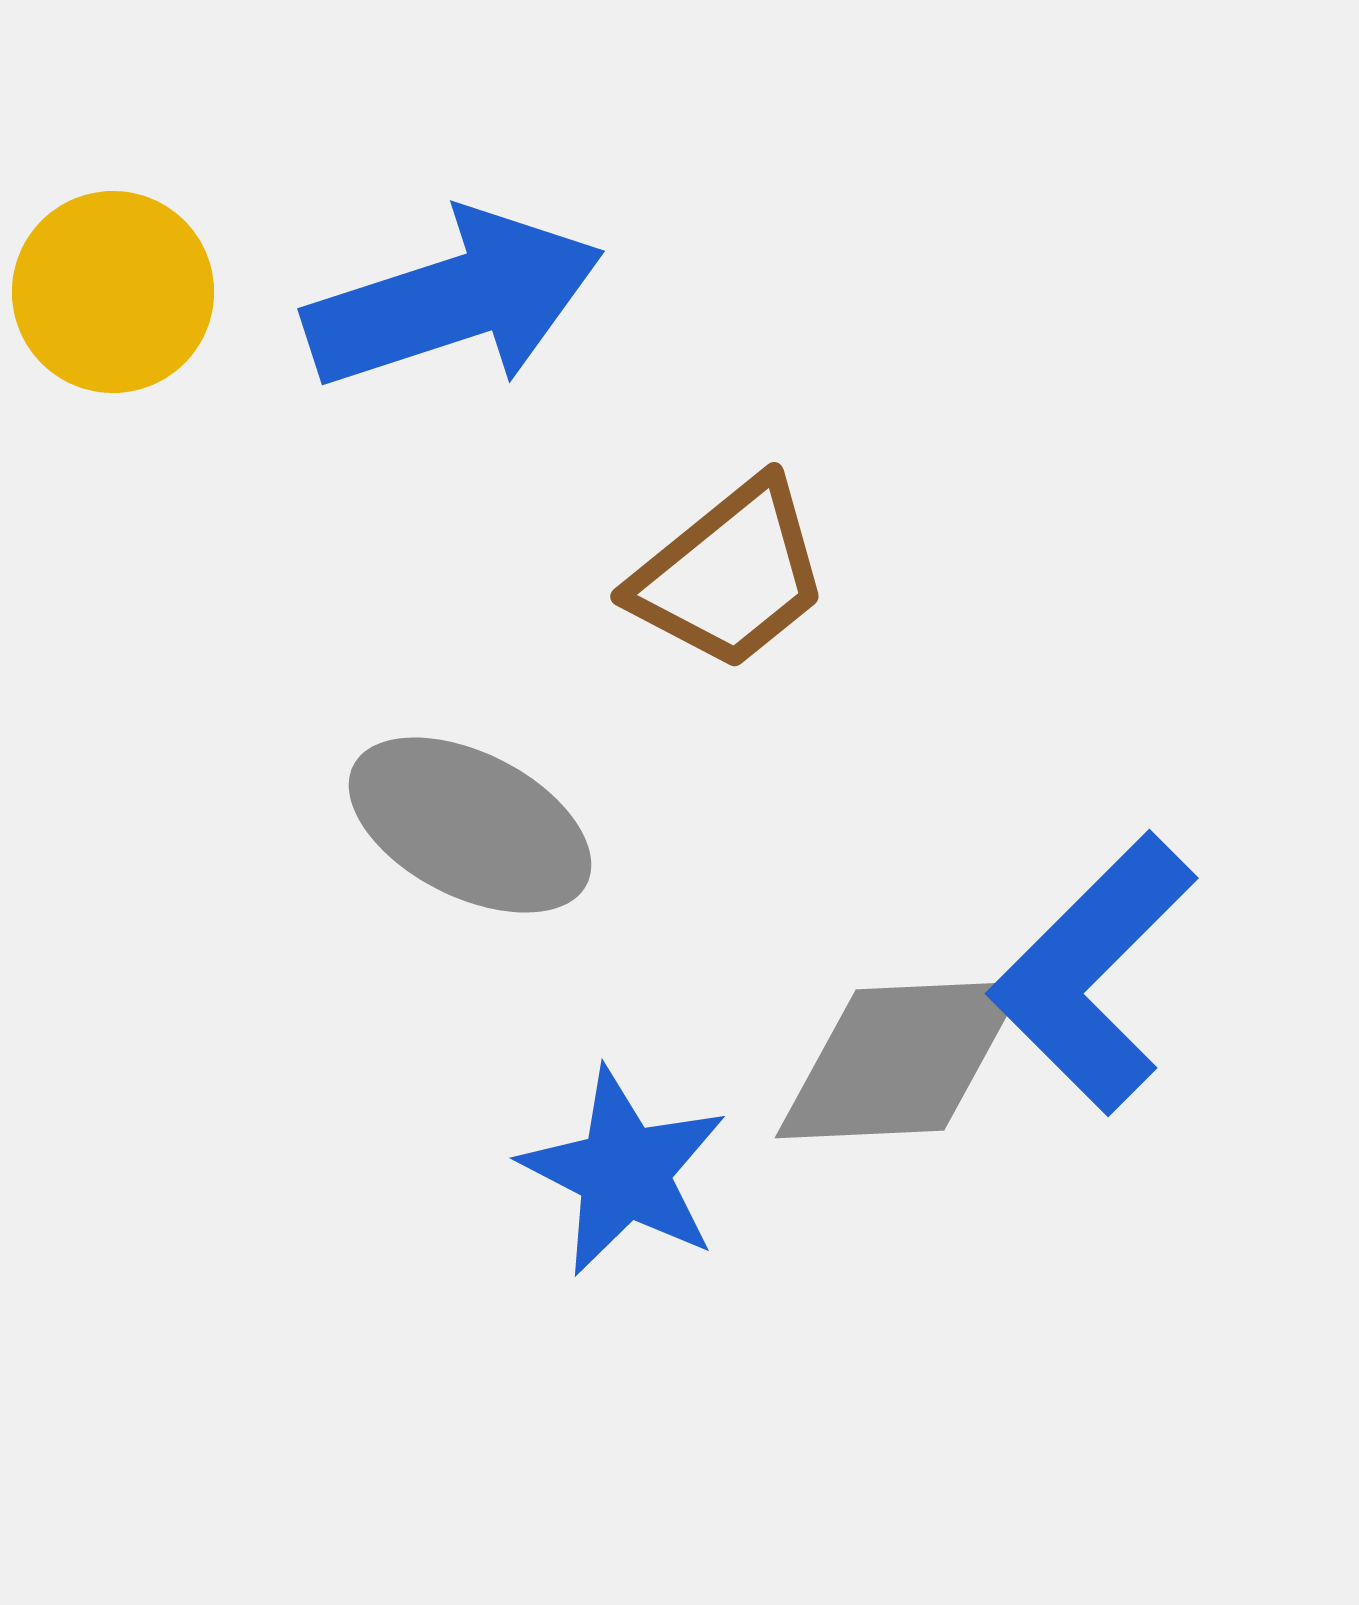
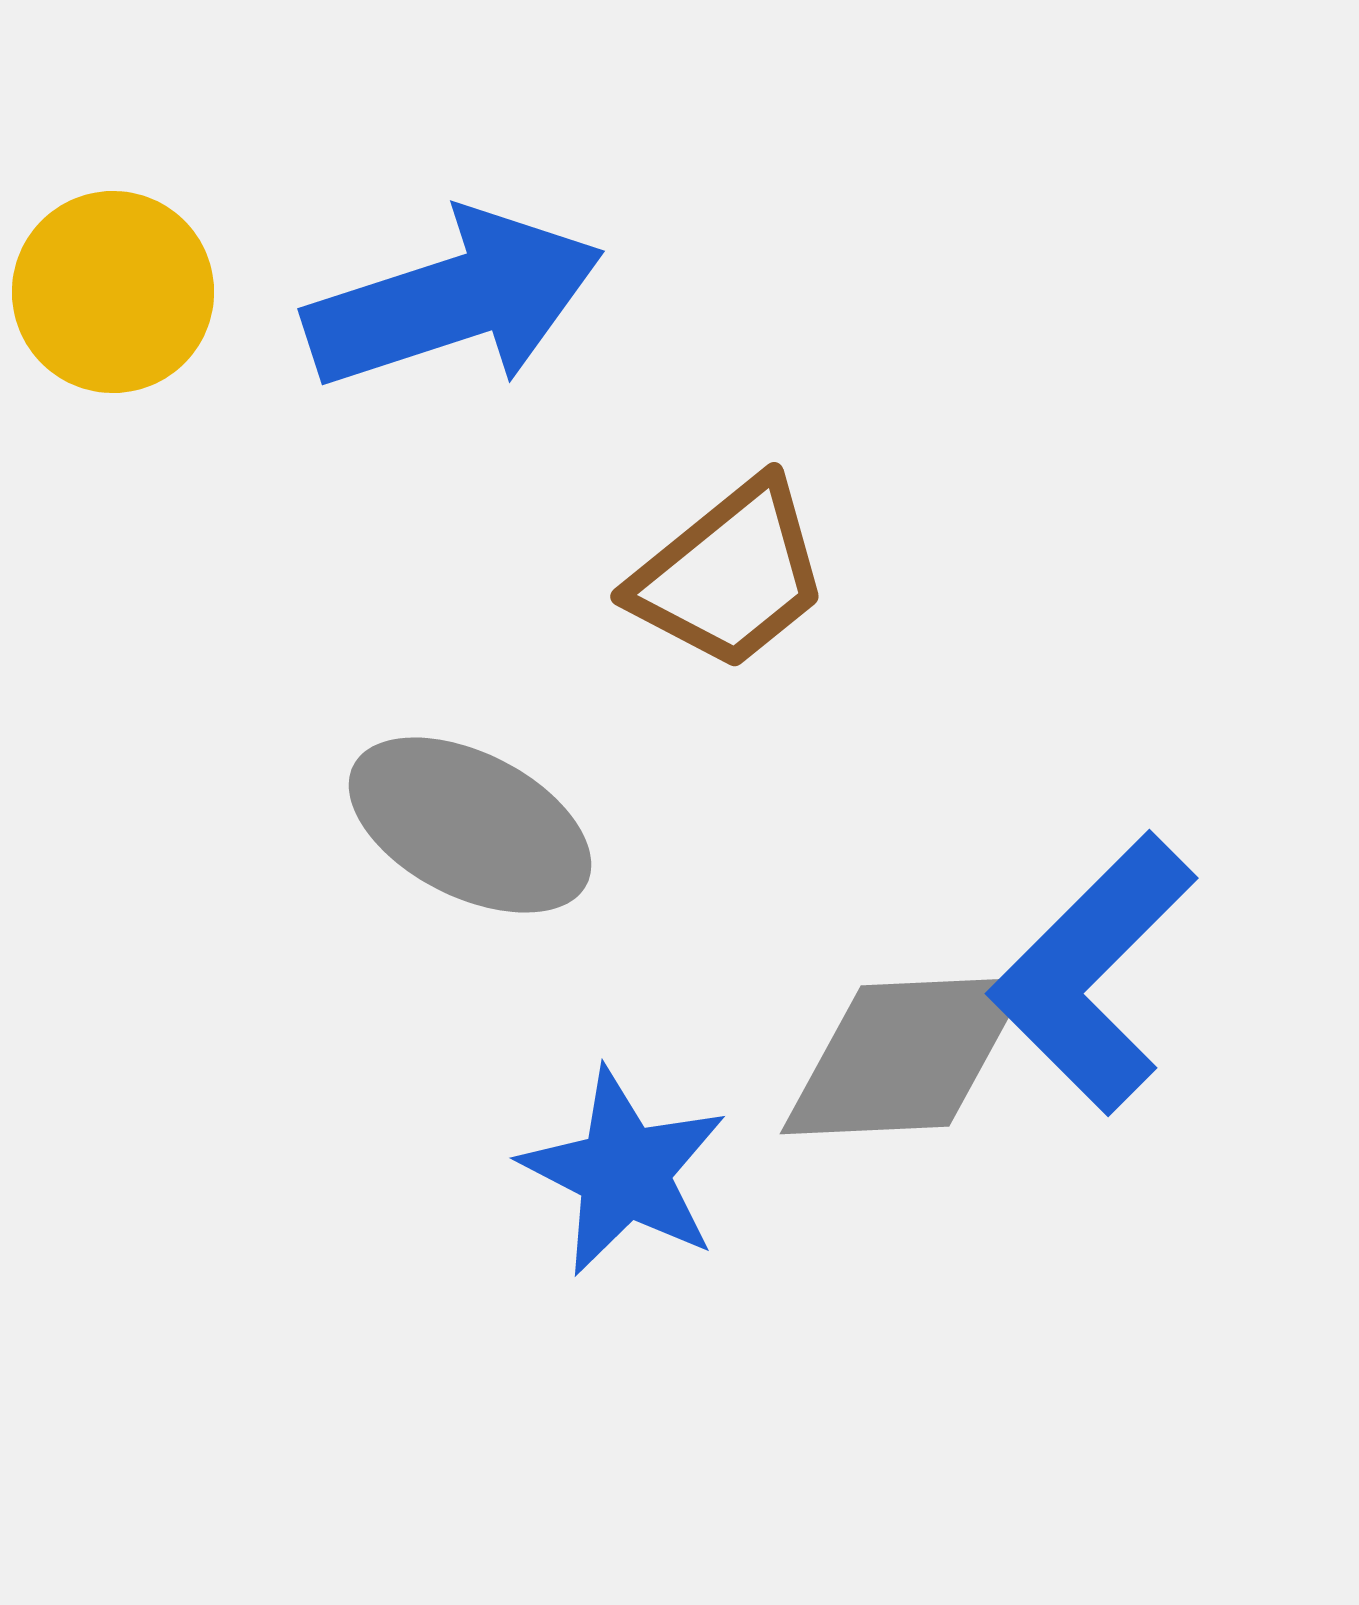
gray diamond: moved 5 px right, 4 px up
